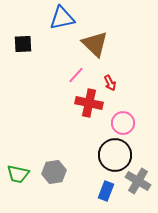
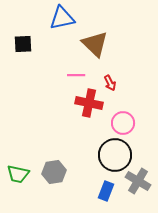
pink line: rotated 48 degrees clockwise
